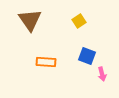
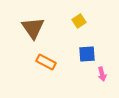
brown triangle: moved 3 px right, 8 px down
blue square: moved 2 px up; rotated 24 degrees counterclockwise
orange rectangle: rotated 24 degrees clockwise
